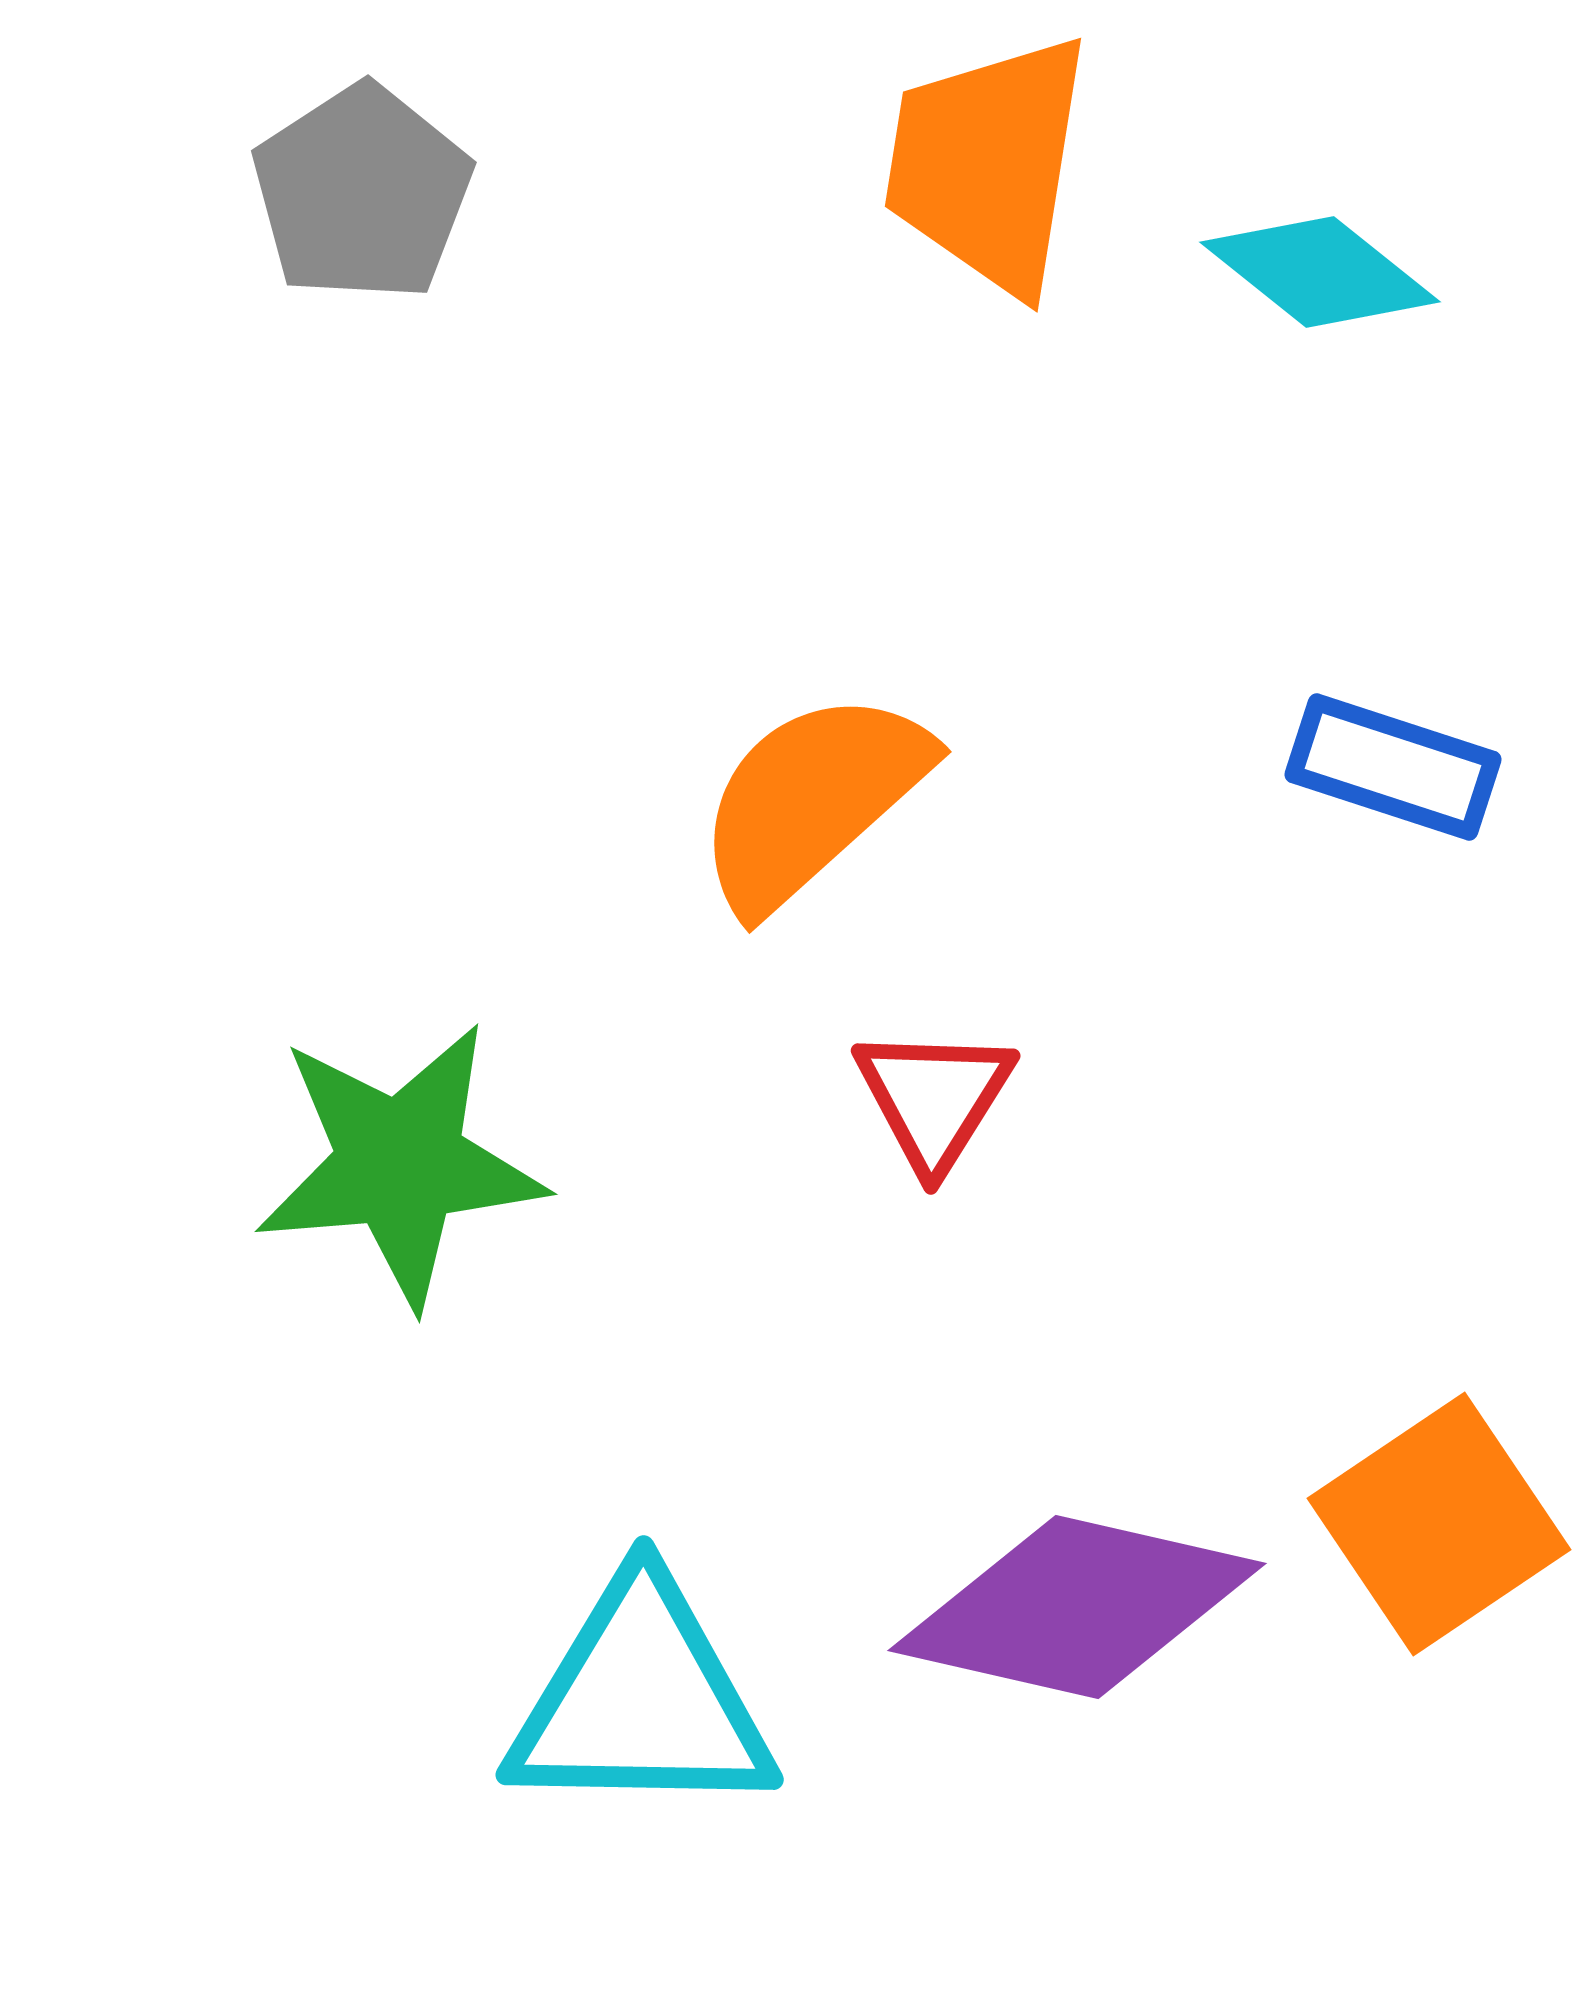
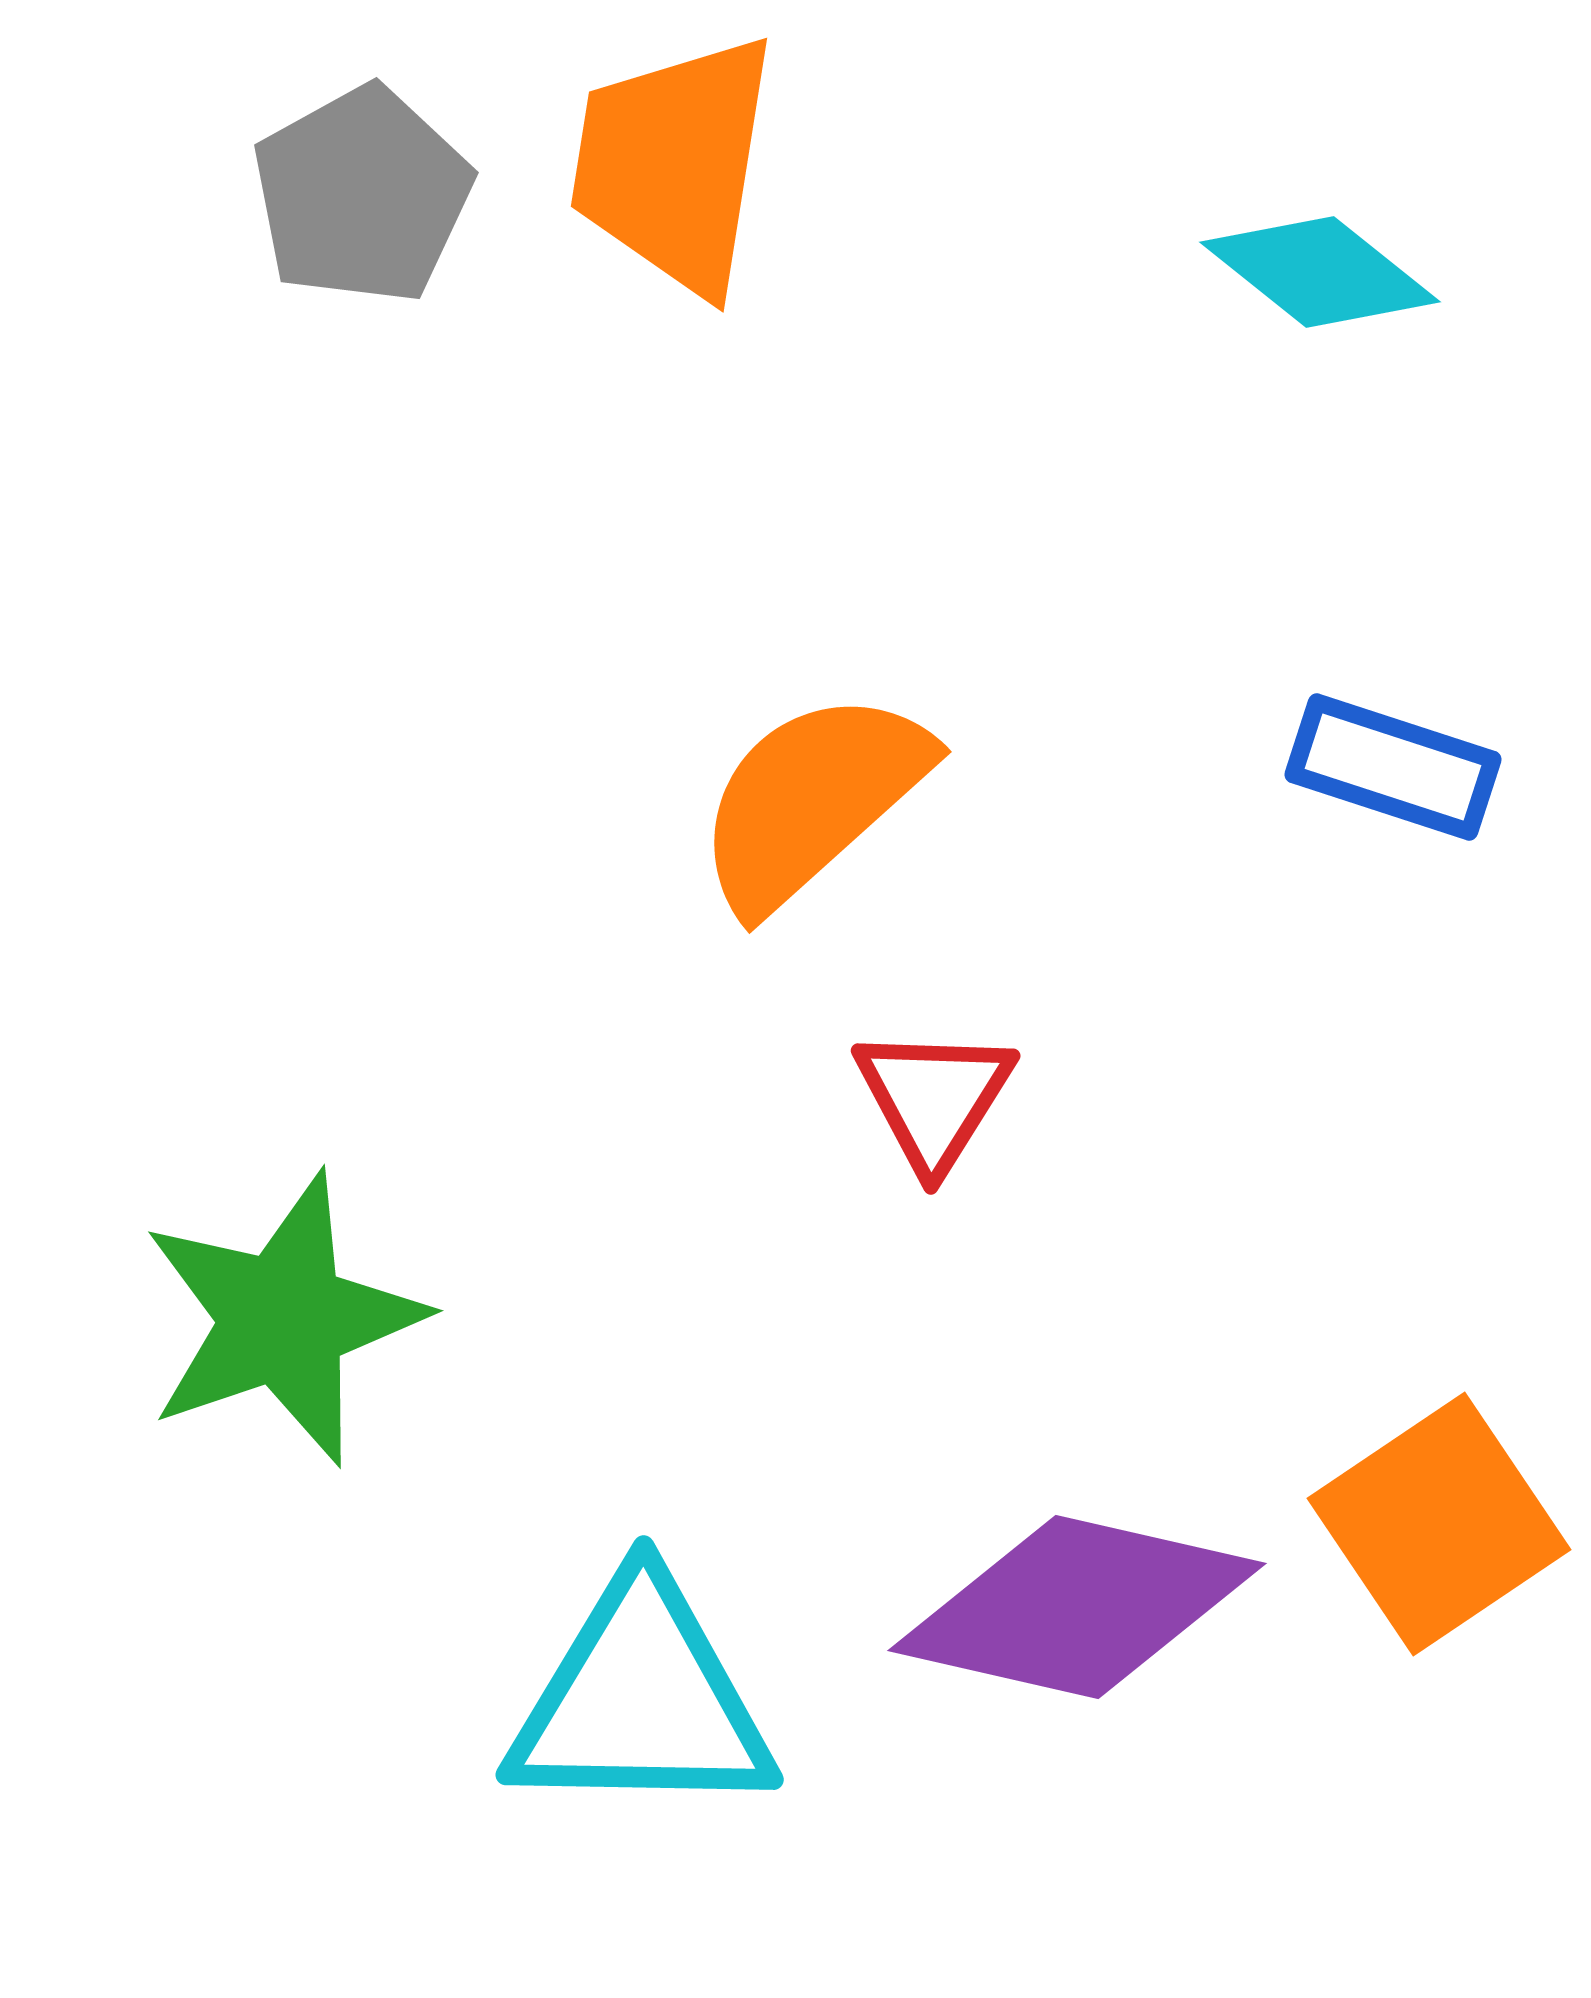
orange trapezoid: moved 314 px left
gray pentagon: moved 2 px down; rotated 4 degrees clockwise
green star: moved 117 px left, 155 px down; rotated 14 degrees counterclockwise
